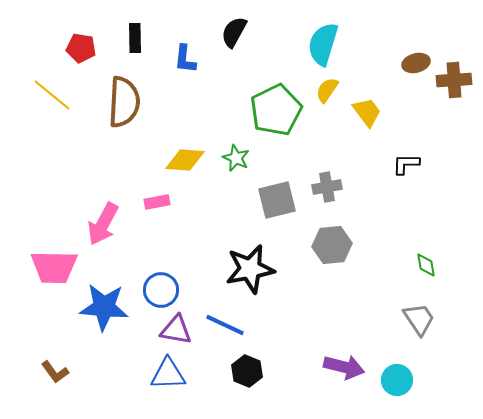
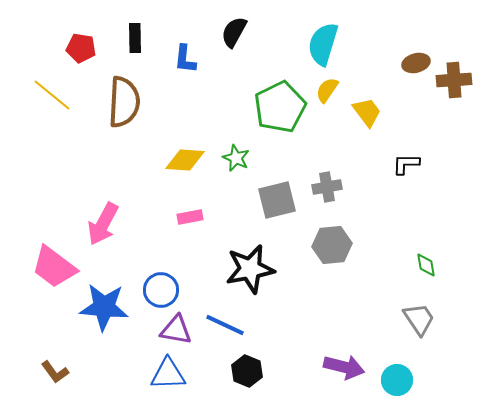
green pentagon: moved 4 px right, 3 px up
pink rectangle: moved 33 px right, 15 px down
pink trapezoid: rotated 36 degrees clockwise
